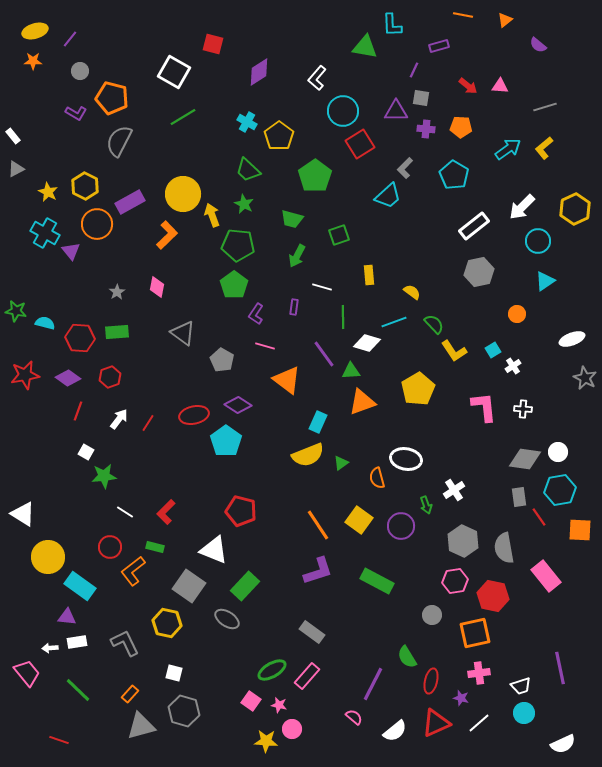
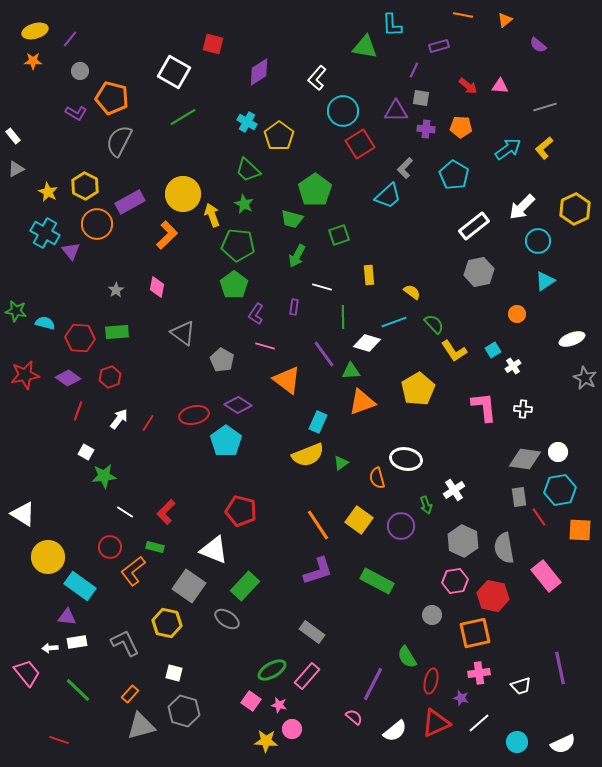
green pentagon at (315, 176): moved 14 px down
gray star at (117, 292): moved 1 px left, 2 px up
cyan circle at (524, 713): moved 7 px left, 29 px down
